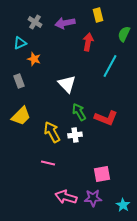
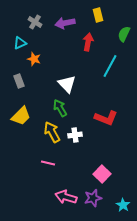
green arrow: moved 19 px left, 4 px up
pink square: rotated 36 degrees counterclockwise
purple star: rotated 12 degrees counterclockwise
